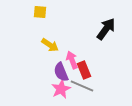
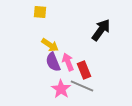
black arrow: moved 5 px left, 1 px down
pink arrow: moved 4 px left, 2 px down
purple semicircle: moved 8 px left, 10 px up
pink star: rotated 12 degrees counterclockwise
